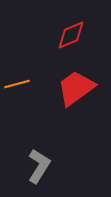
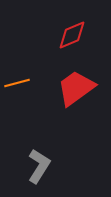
red diamond: moved 1 px right
orange line: moved 1 px up
